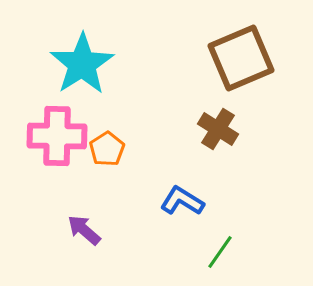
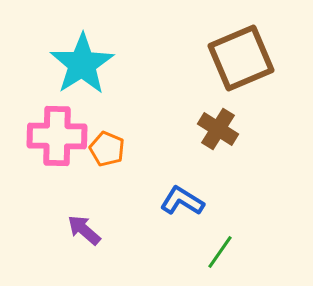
orange pentagon: rotated 16 degrees counterclockwise
